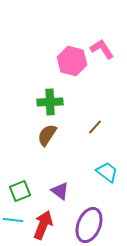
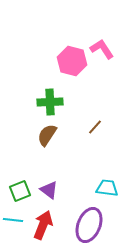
cyan trapezoid: moved 16 px down; rotated 30 degrees counterclockwise
purple triangle: moved 11 px left, 1 px up
